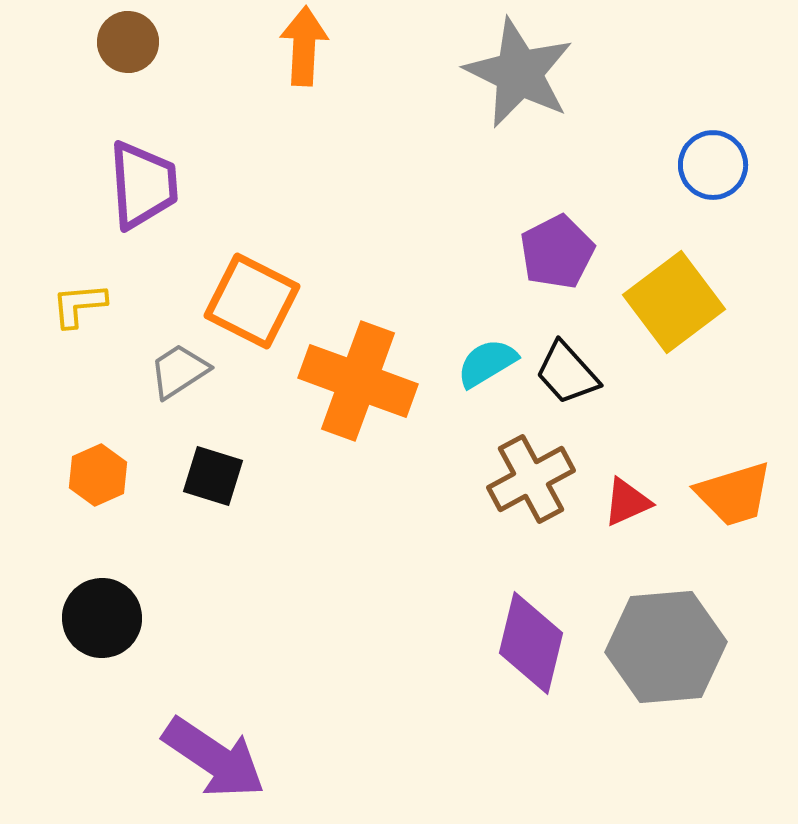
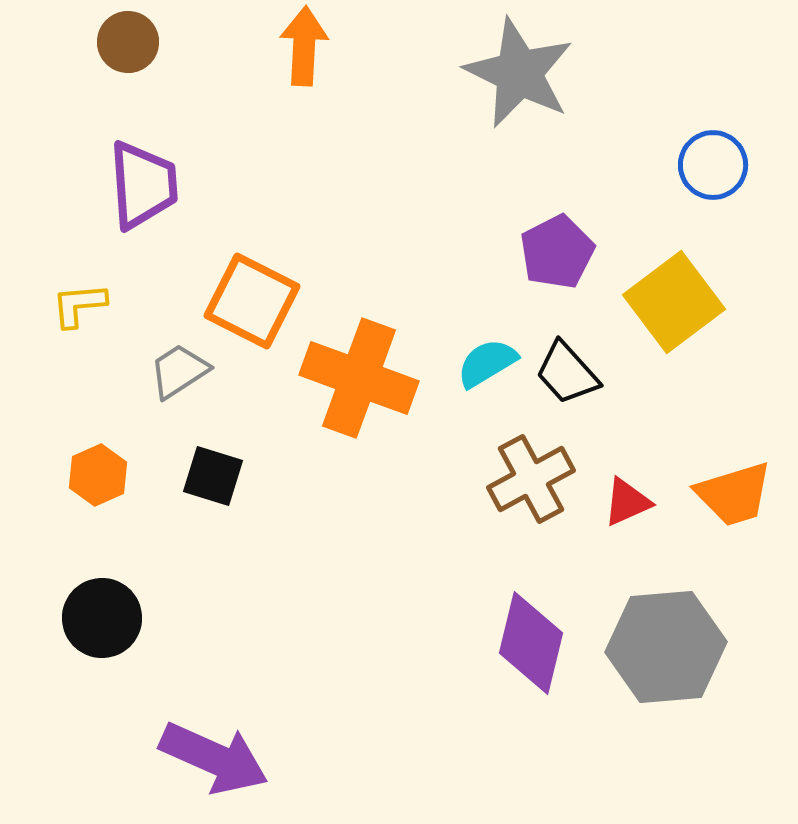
orange cross: moved 1 px right, 3 px up
purple arrow: rotated 10 degrees counterclockwise
